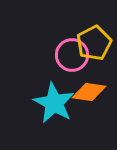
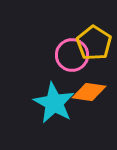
yellow pentagon: rotated 12 degrees counterclockwise
